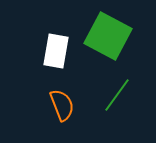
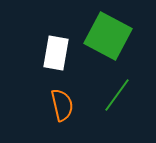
white rectangle: moved 2 px down
orange semicircle: rotated 8 degrees clockwise
